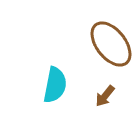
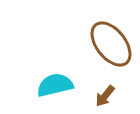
cyan semicircle: rotated 114 degrees counterclockwise
